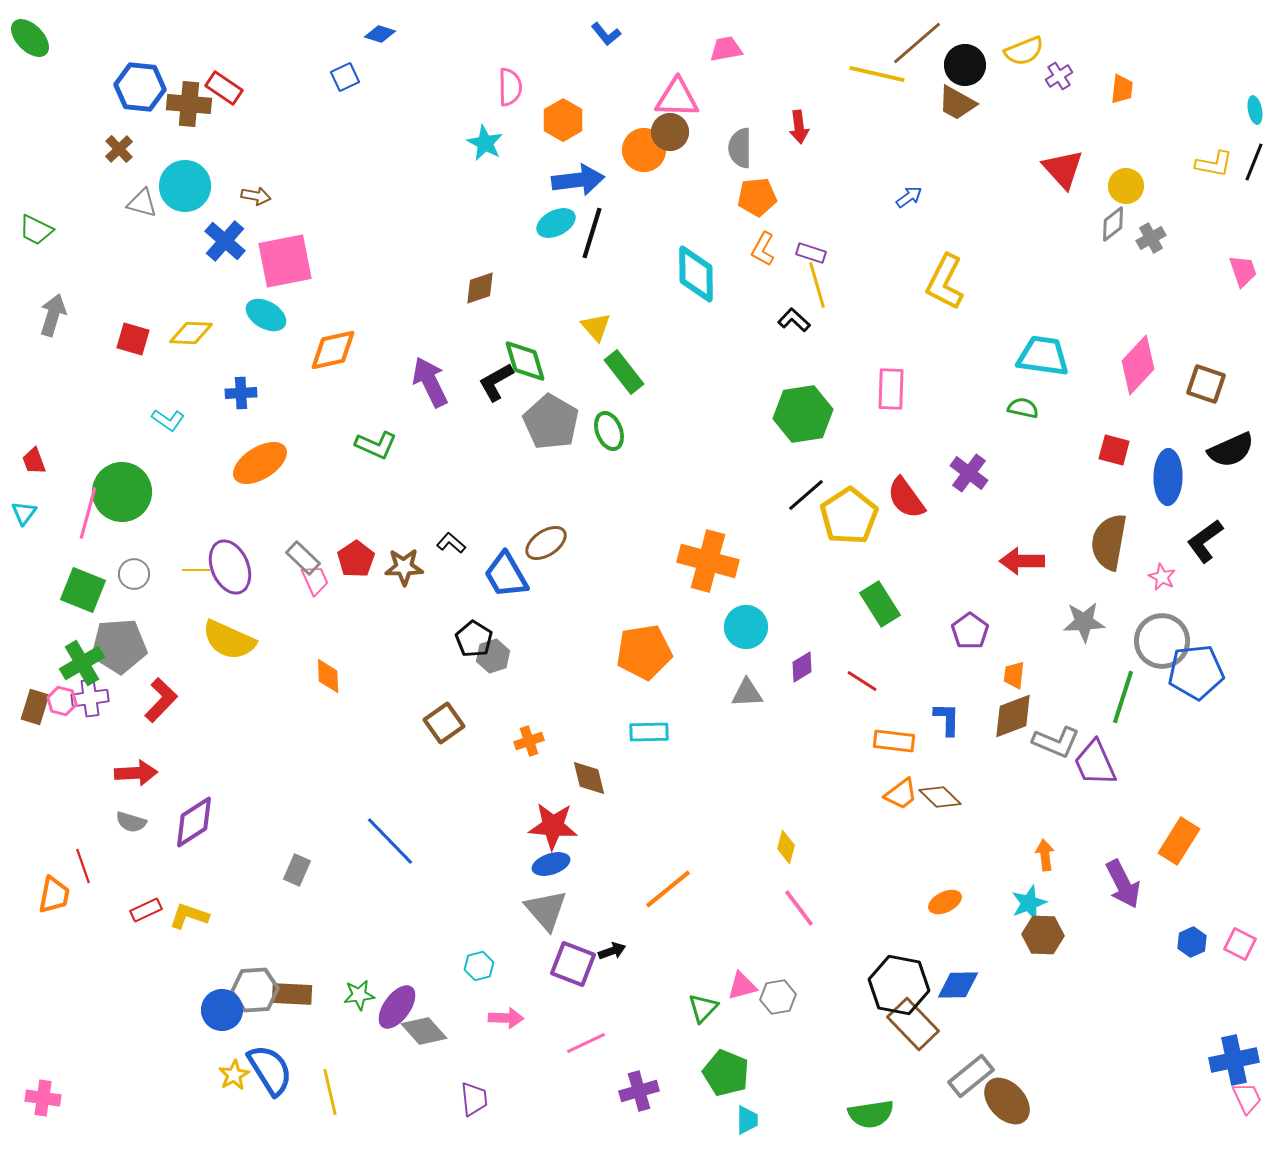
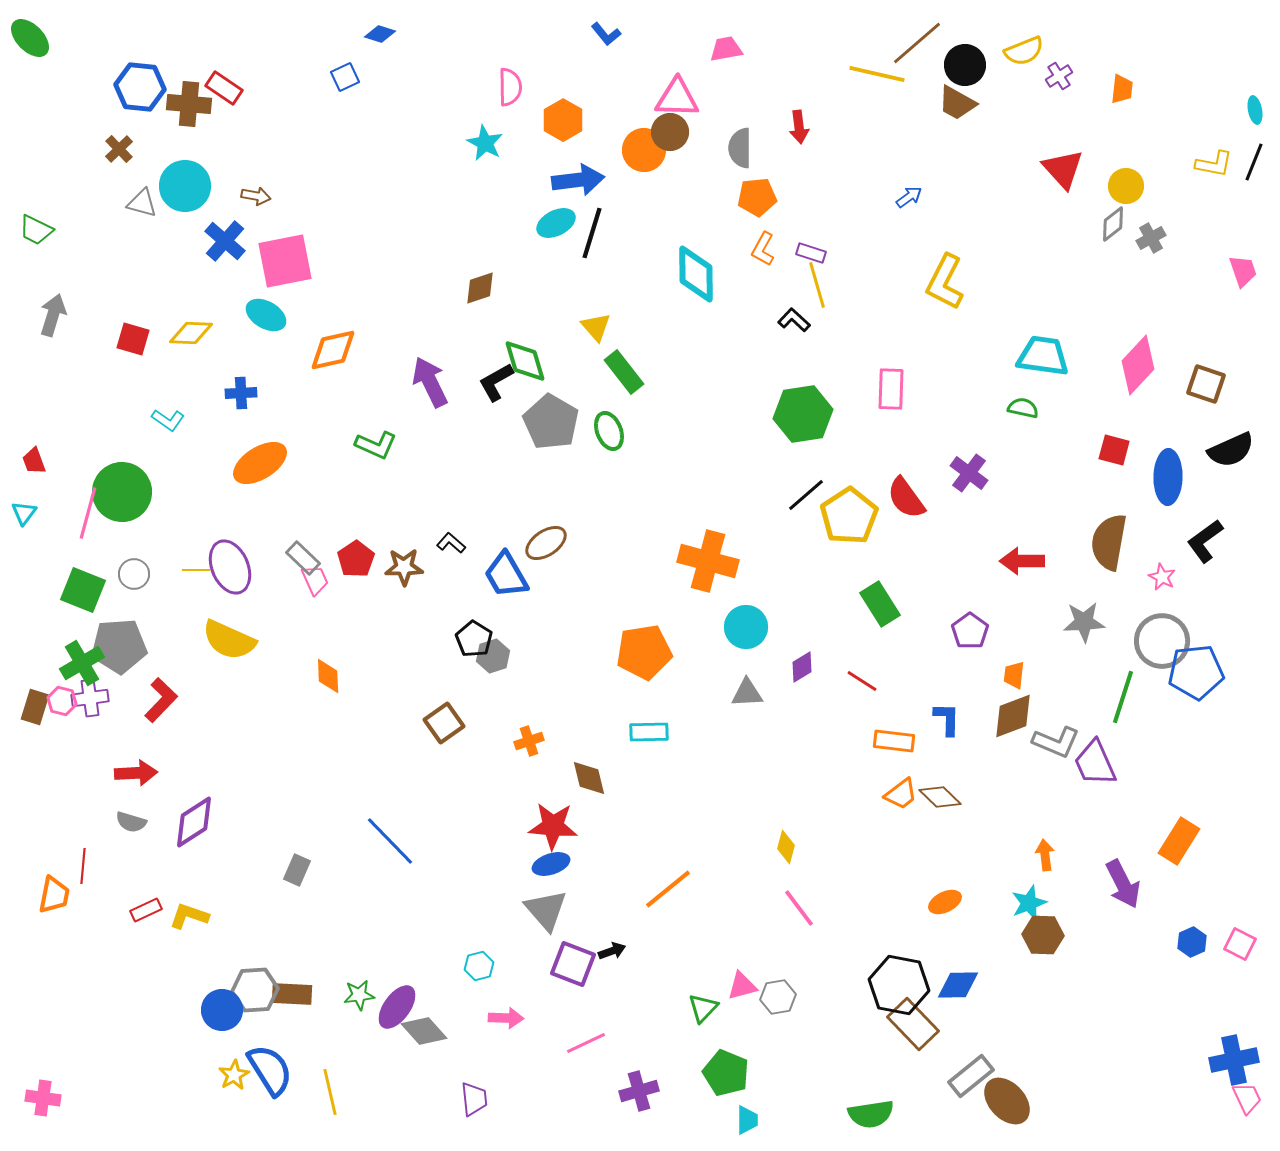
red line at (83, 866): rotated 24 degrees clockwise
